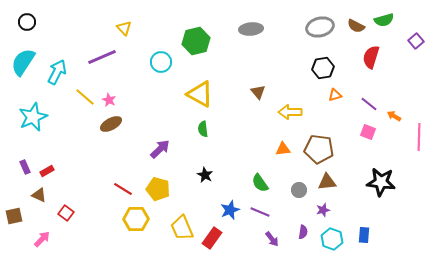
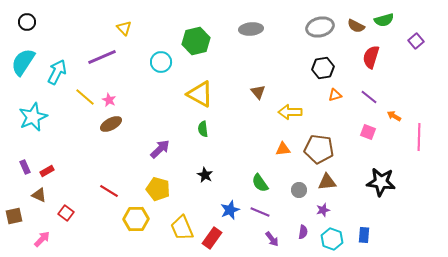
purple line at (369, 104): moved 7 px up
red line at (123, 189): moved 14 px left, 2 px down
